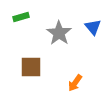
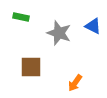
green rectangle: rotated 28 degrees clockwise
blue triangle: moved 1 px up; rotated 24 degrees counterclockwise
gray star: rotated 15 degrees counterclockwise
